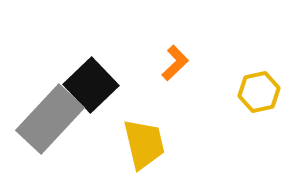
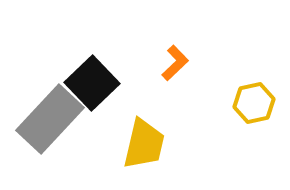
black square: moved 1 px right, 2 px up
yellow hexagon: moved 5 px left, 11 px down
yellow trapezoid: rotated 26 degrees clockwise
